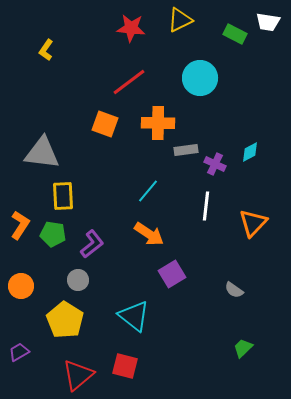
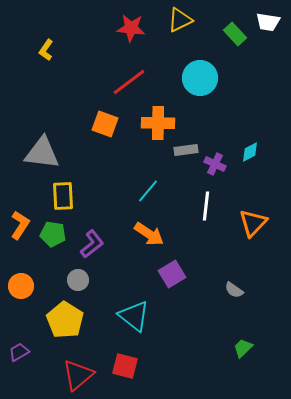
green rectangle: rotated 20 degrees clockwise
